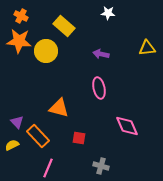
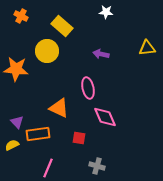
white star: moved 2 px left, 1 px up
yellow rectangle: moved 2 px left
orange star: moved 3 px left, 28 px down
yellow circle: moved 1 px right
pink ellipse: moved 11 px left
orange triangle: rotated 10 degrees clockwise
pink diamond: moved 22 px left, 9 px up
orange rectangle: moved 2 px up; rotated 55 degrees counterclockwise
gray cross: moved 4 px left
